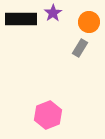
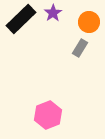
black rectangle: rotated 44 degrees counterclockwise
